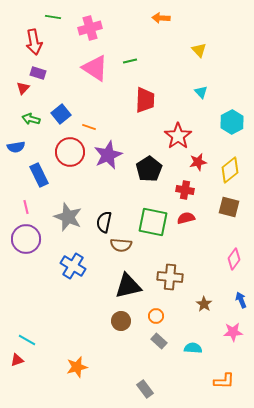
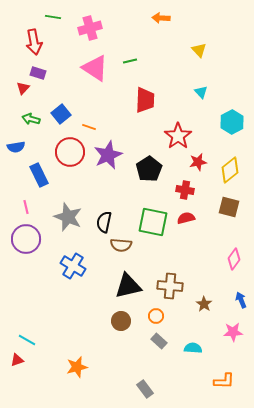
brown cross at (170, 277): moved 9 px down
